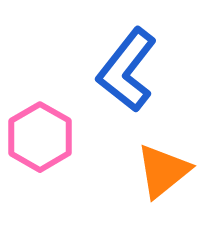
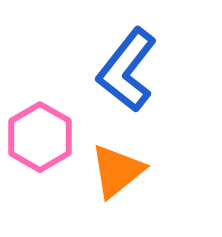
orange triangle: moved 46 px left
